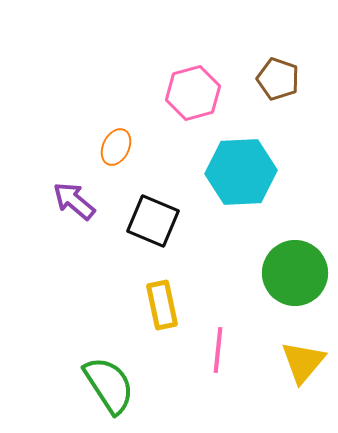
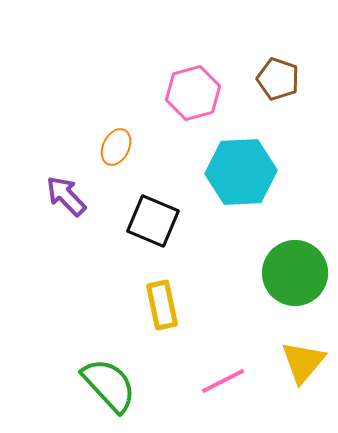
purple arrow: moved 8 px left, 5 px up; rotated 6 degrees clockwise
pink line: moved 5 px right, 31 px down; rotated 57 degrees clockwise
green semicircle: rotated 10 degrees counterclockwise
